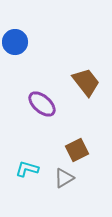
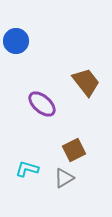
blue circle: moved 1 px right, 1 px up
brown square: moved 3 px left
